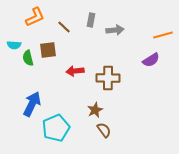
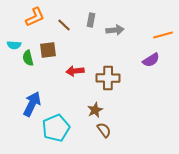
brown line: moved 2 px up
